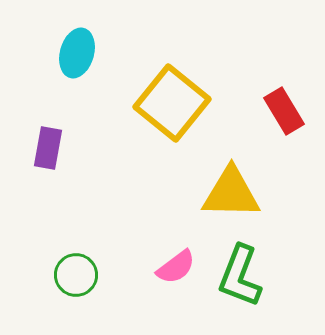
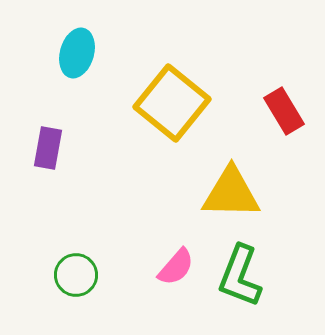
pink semicircle: rotated 12 degrees counterclockwise
